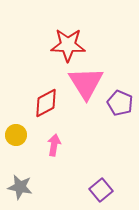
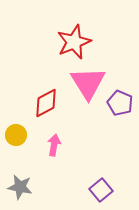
red star: moved 6 px right, 3 px up; rotated 24 degrees counterclockwise
pink triangle: moved 2 px right
